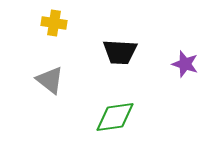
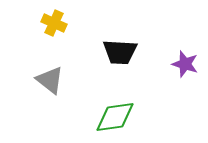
yellow cross: rotated 15 degrees clockwise
